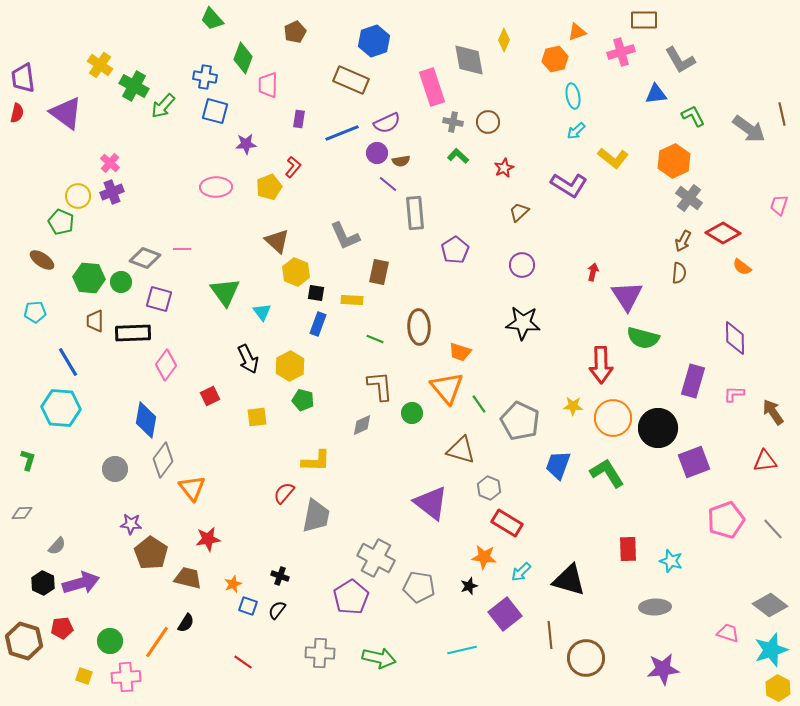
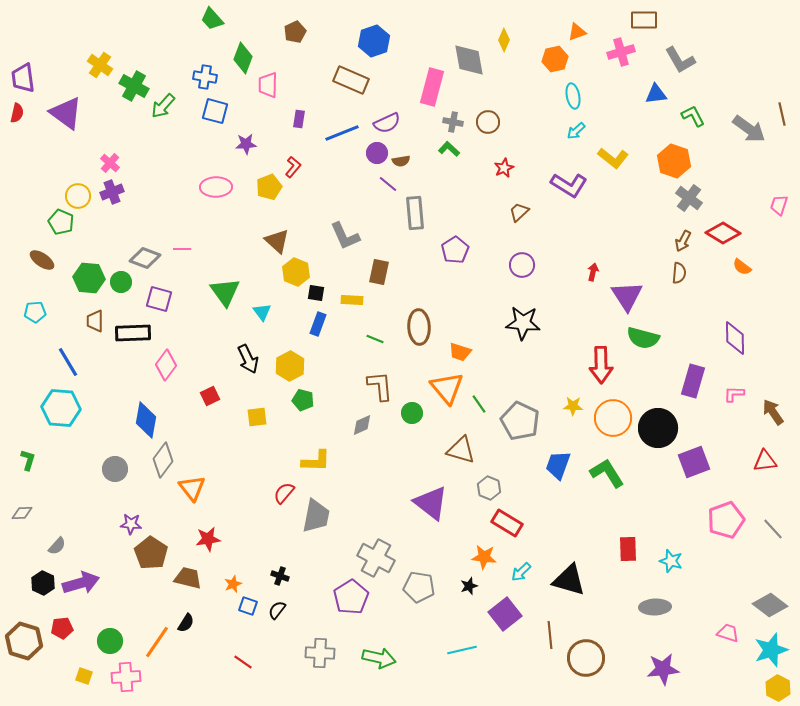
pink rectangle at (432, 87): rotated 33 degrees clockwise
green L-shape at (458, 156): moved 9 px left, 7 px up
orange hexagon at (674, 161): rotated 16 degrees counterclockwise
